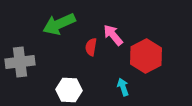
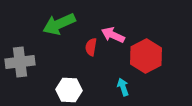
pink arrow: rotated 25 degrees counterclockwise
